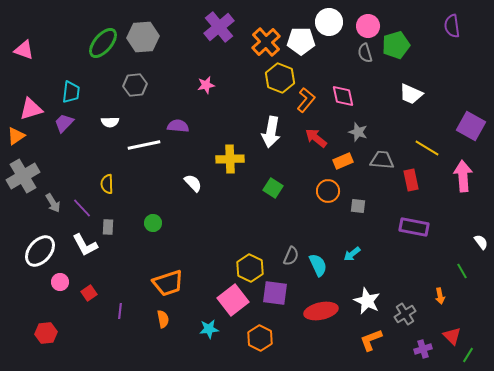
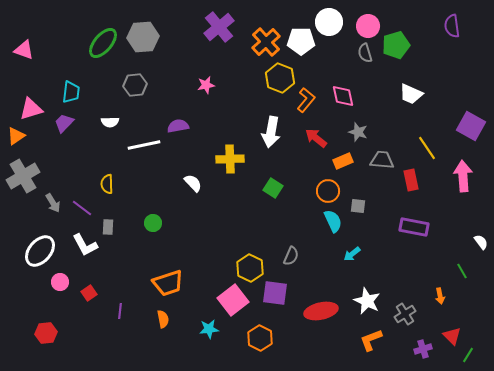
purple semicircle at (178, 126): rotated 15 degrees counterclockwise
yellow line at (427, 148): rotated 25 degrees clockwise
purple line at (82, 208): rotated 10 degrees counterclockwise
cyan semicircle at (318, 265): moved 15 px right, 44 px up
